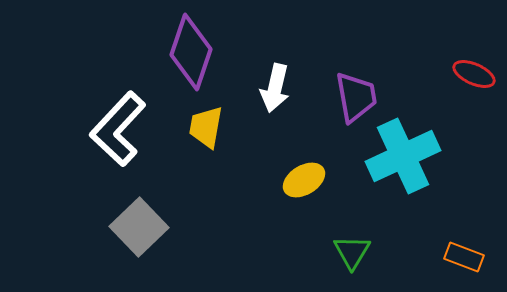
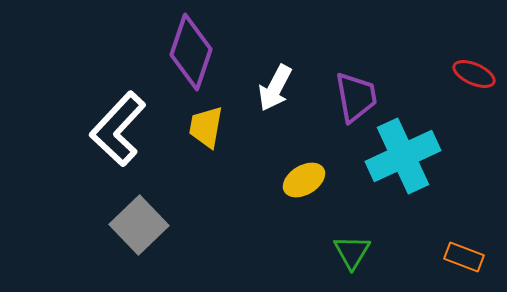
white arrow: rotated 15 degrees clockwise
gray square: moved 2 px up
